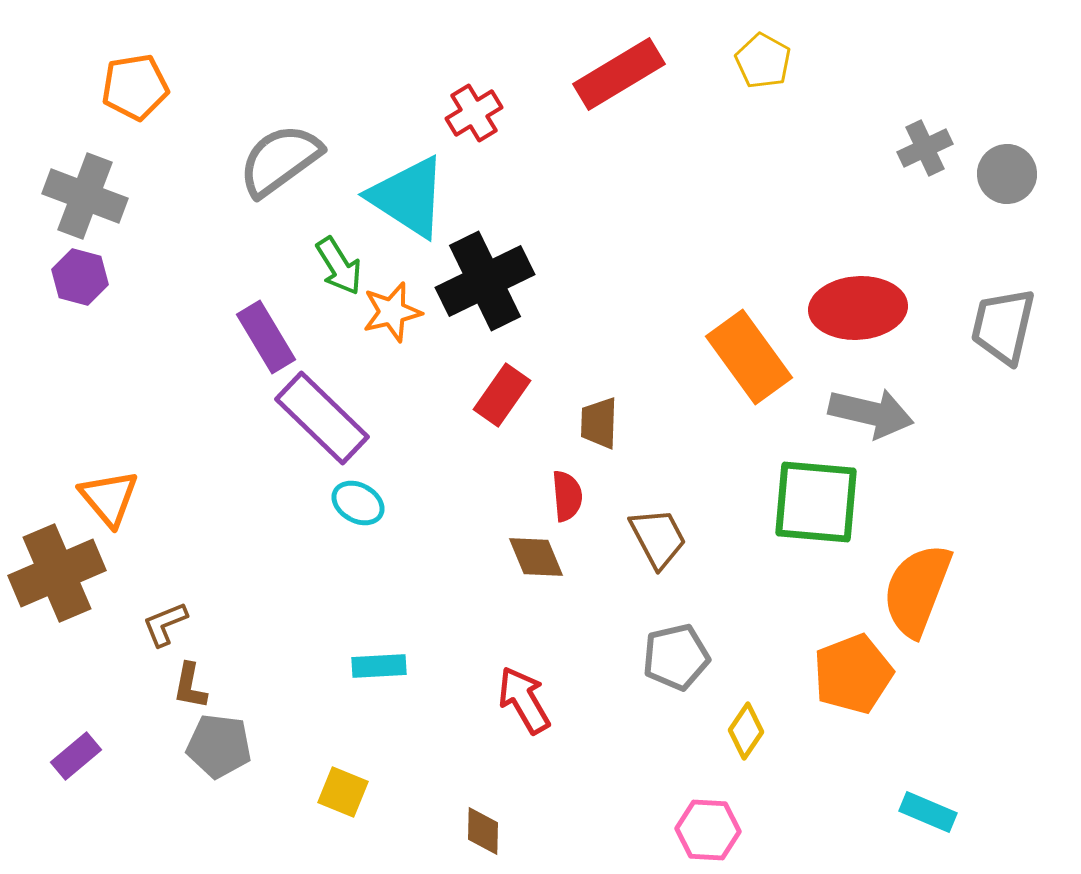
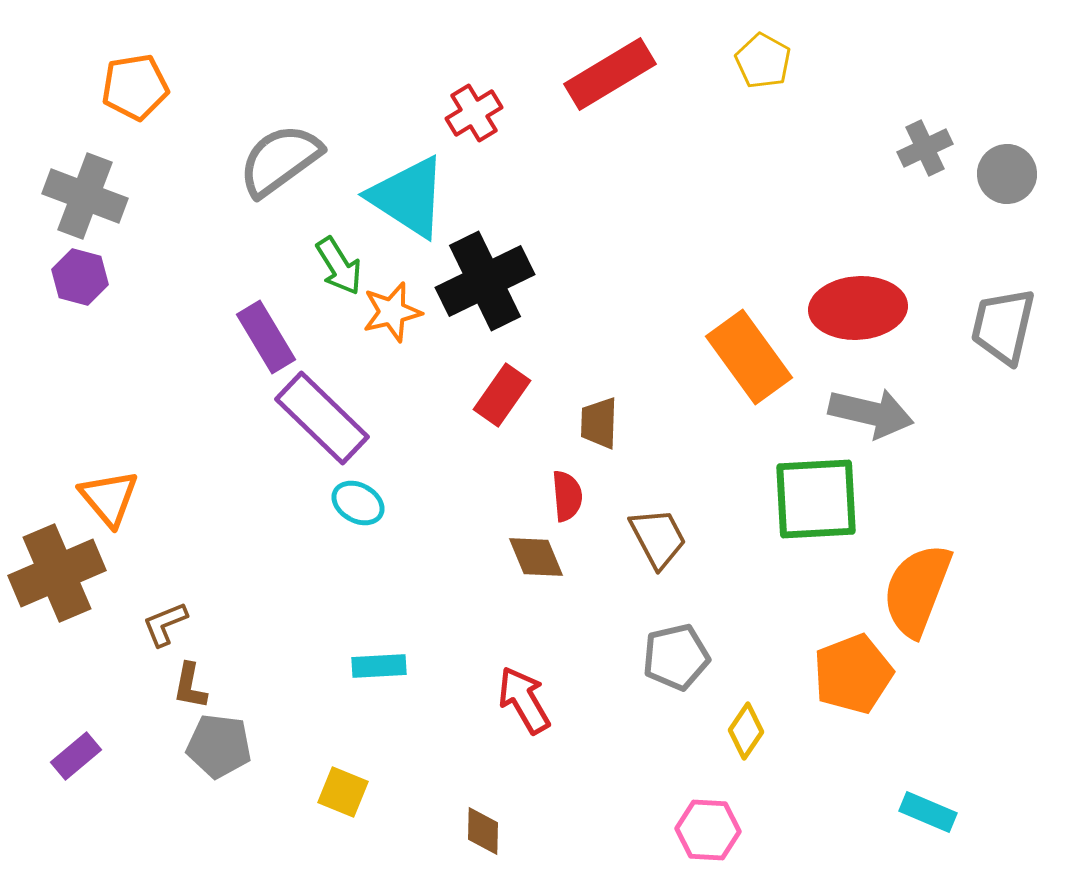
red rectangle at (619, 74): moved 9 px left
green square at (816, 502): moved 3 px up; rotated 8 degrees counterclockwise
